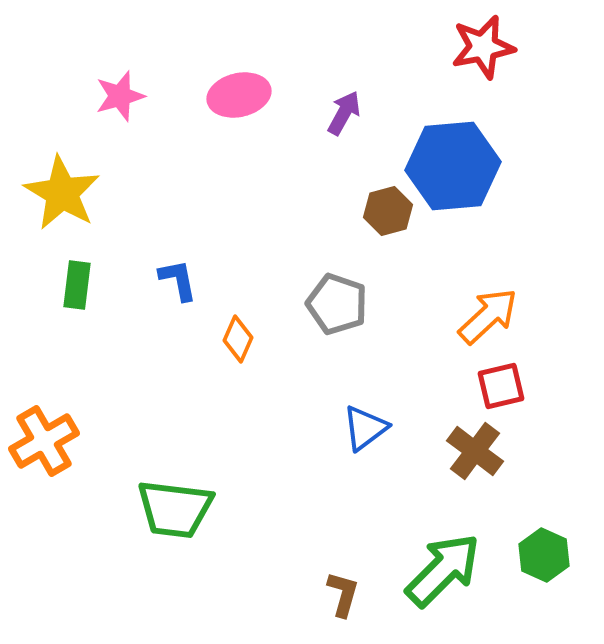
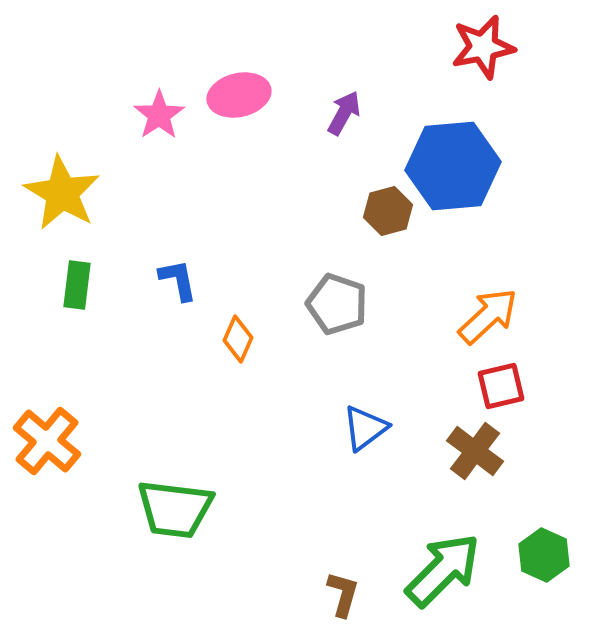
pink star: moved 39 px right, 19 px down; rotated 18 degrees counterclockwise
orange cross: moved 3 px right; rotated 20 degrees counterclockwise
